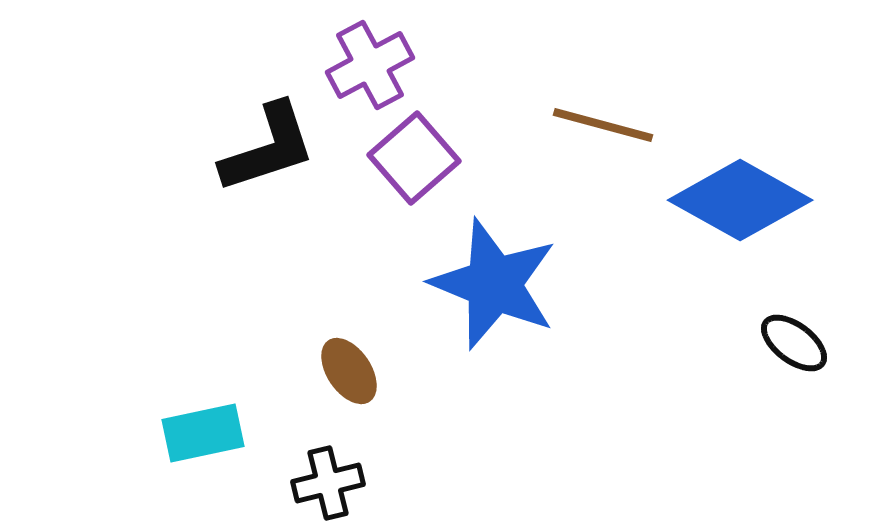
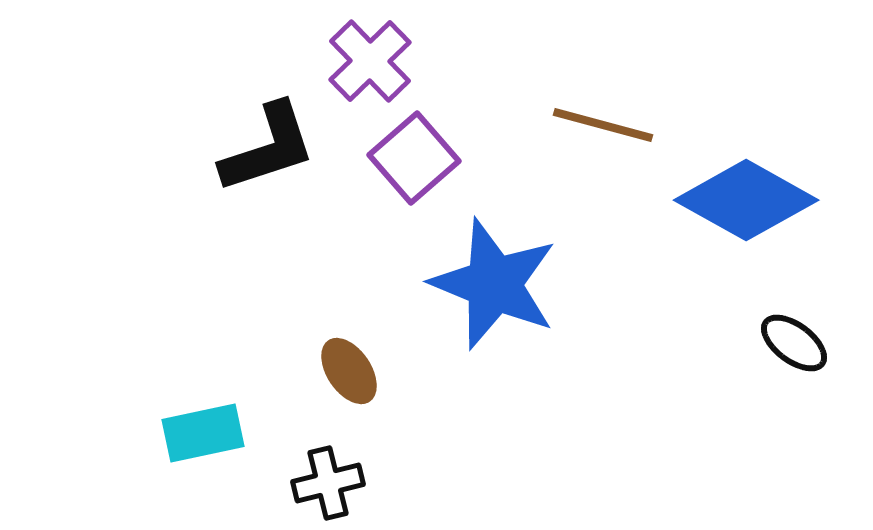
purple cross: moved 4 px up; rotated 16 degrees counterclockwise
blue diamond: moved 6 px right
